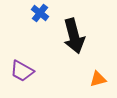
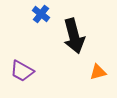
blue cross: moved 1 px right, 1 px down
orange triangle: moved 7 px up
